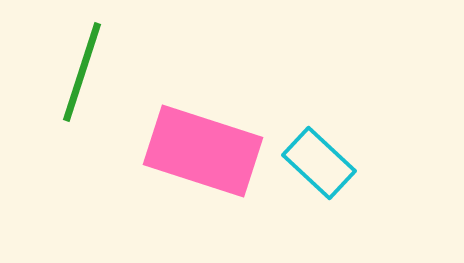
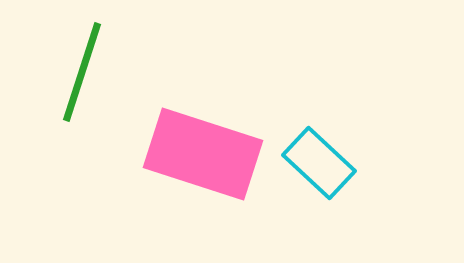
pink rectangle: moved 3 px down
